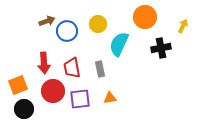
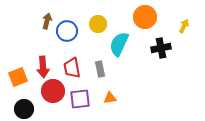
brown arrow: rotated 56 degrees counterclockwise
yellow arrow: moved 1 px right
red arrow: moved 1 px left, 4 px down
orange square: moved 8 px up
